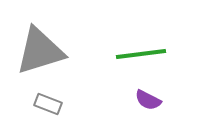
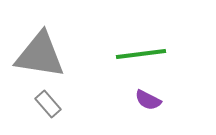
gray triangle: moved 4 px down; rotated 26 degrees clockwise
gray rectangle: rotated 28 degrees clockwise
